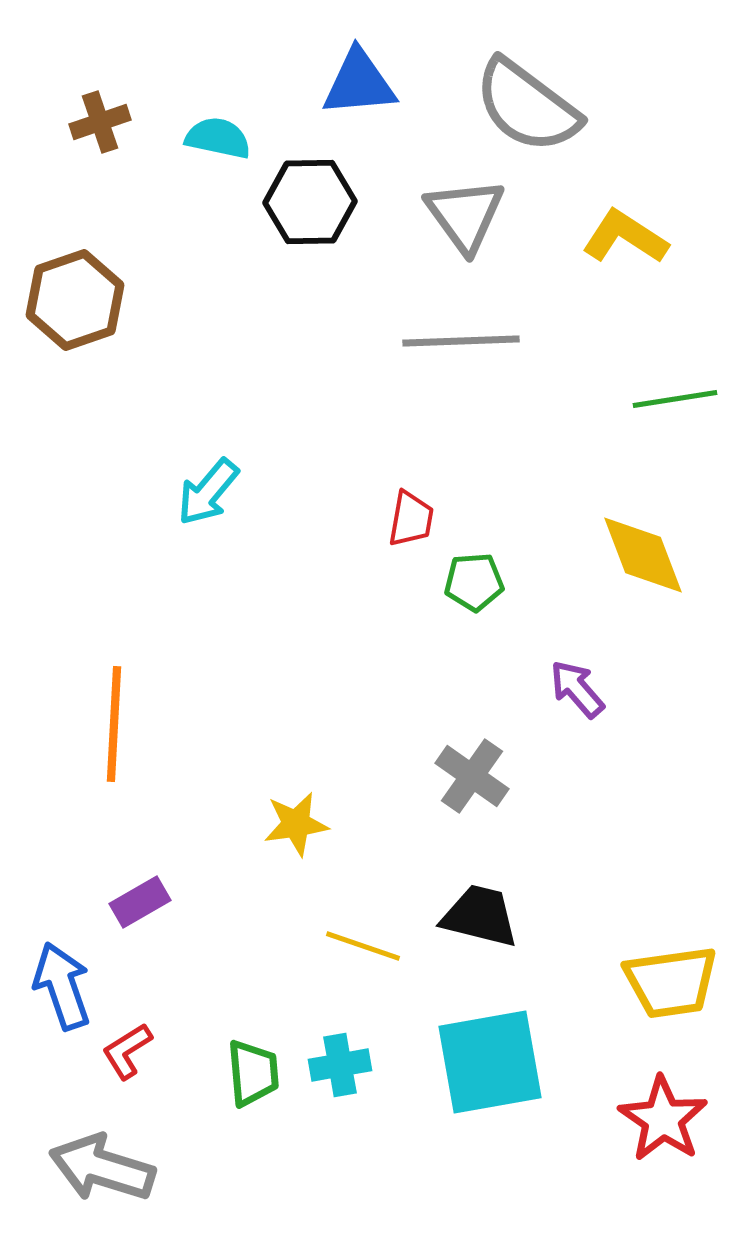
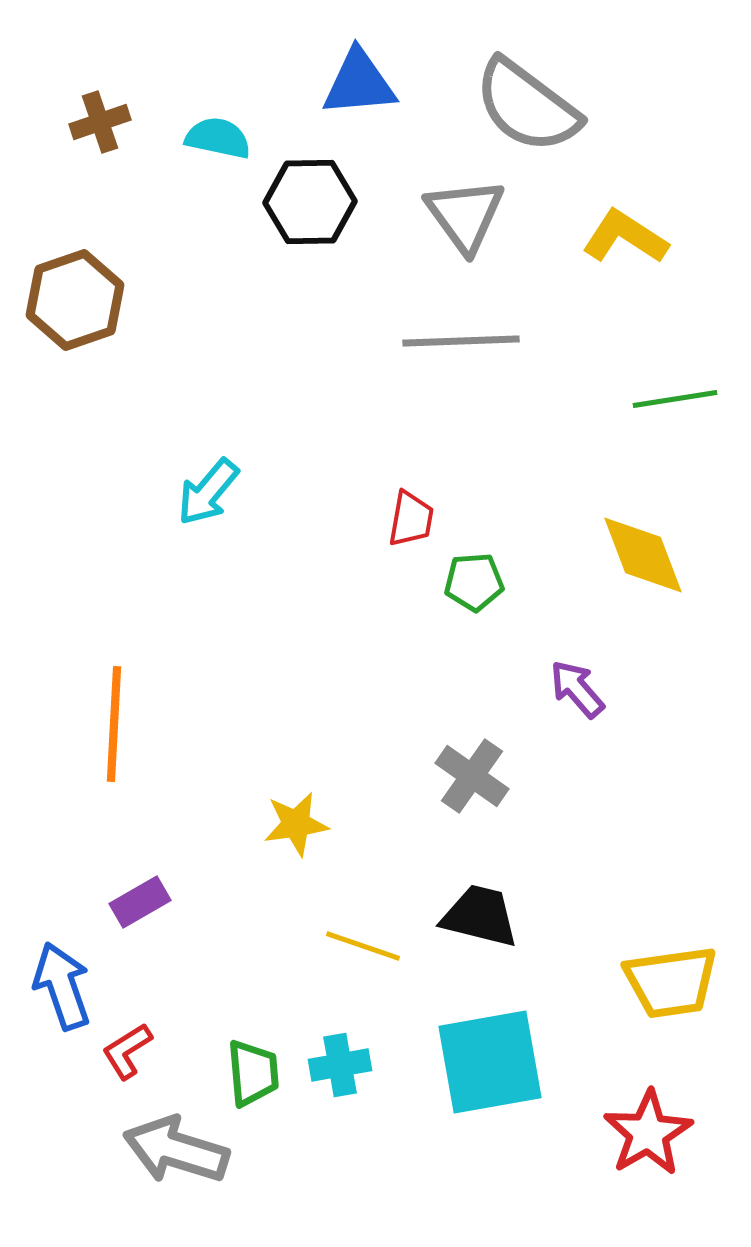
red star: moved 15 px left, 14 px down; rotated 8 degrees clockwise
gray arrow: moved 74 px right, 18 px up
